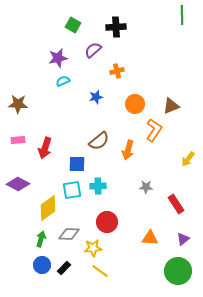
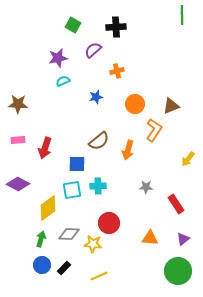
red circle: moved 2 px right, 1 px down
yellow star: moved 4 px up; rotated 12 degrees clockwise
yellow line: moved 1 px left, 5 px down; rotated 60 degrees counterclockwise
